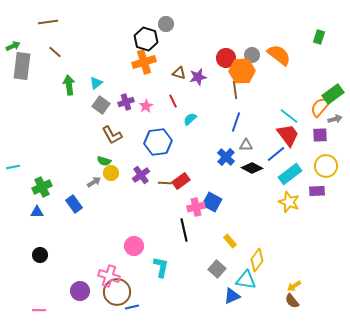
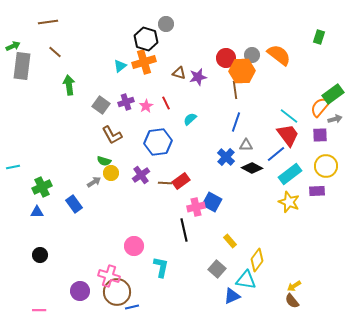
cyan triangle at (96, 83): moved 24 px right, 17 px up
red line at (173, 101): moved 7 px left, 2 px down
